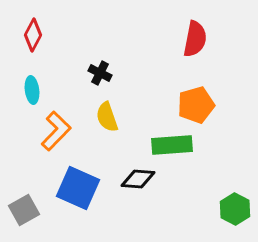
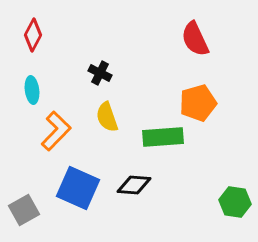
red semicircle: rotated 144 degrees clockwise
orange pentagon: moved 2 px right, 2 px up
green rectangle: moved 9 px left, 8 px up
black diamond: moved 4 px left, 6 px down
green hexagon: moved 7 px up; rotated 20 degrees counterclockwise
